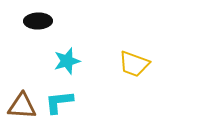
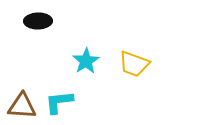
cyan star: moved 19 px right; rotated 16 degrees counterclockwise
